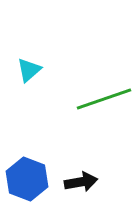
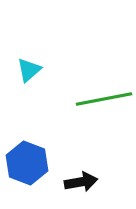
green line: rotated 8 degrees clockwise
blue hexagon: moved 16 px up
